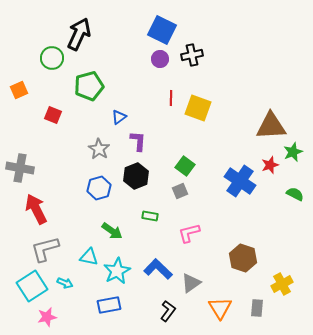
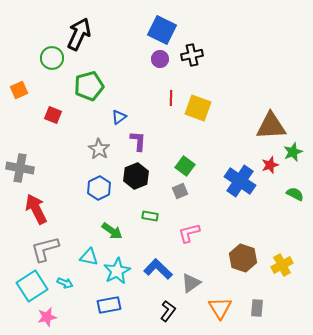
blue hexagon at (99, 188): rotated 10 degrees counterclockwise
yellow cross at (282, 284): moved 19 px up
